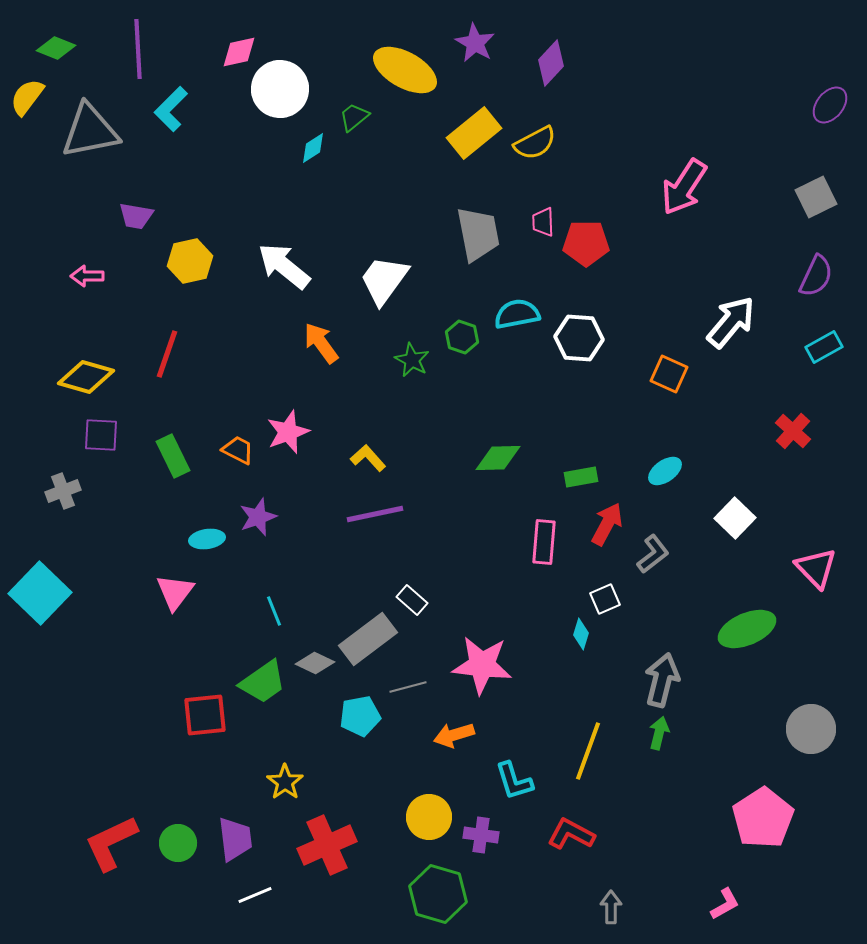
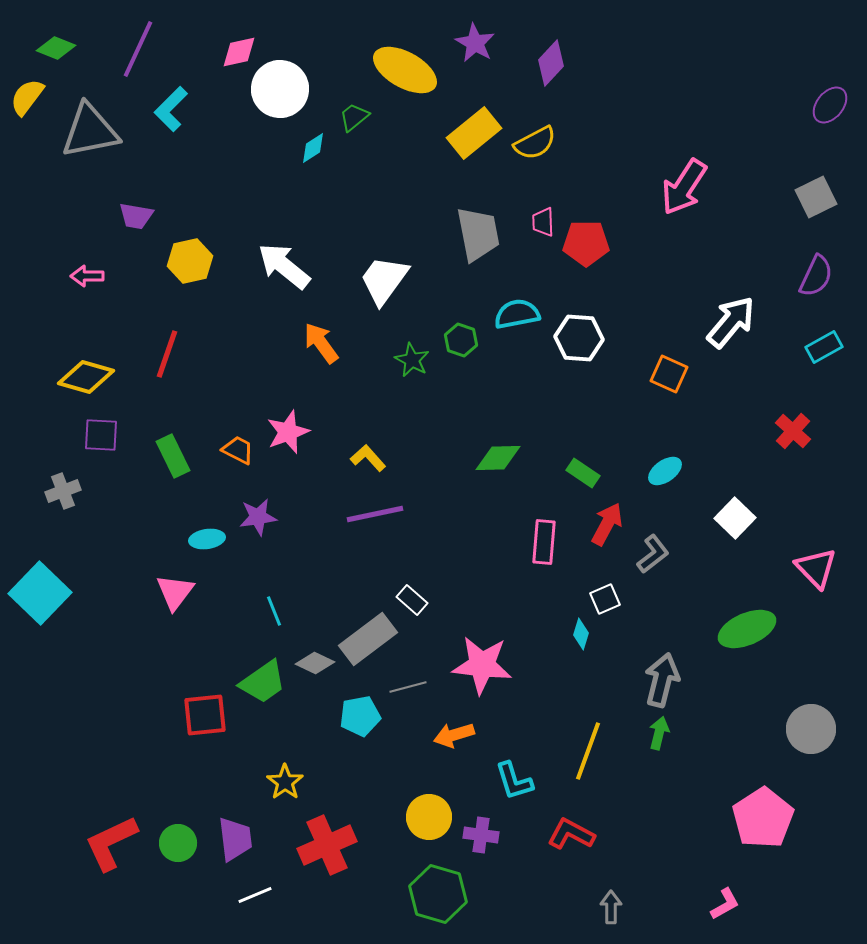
purple line at (138, 49): rotated 28 degrees clockwise
green hexagon at (462, 337): moved 1 px left, 3 px down
green rectangle at (581, 477): moved 2 px right, 4 px up; rotated 44 degrees clockwise
purple star at (258, 517): rotated 12 degrees clockwise
